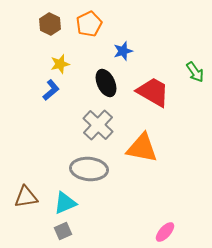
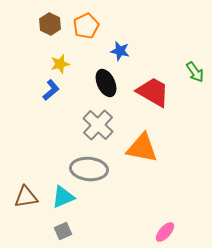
orange pentagon: moved 3 px left, 2 px down
blue star: moved 3 px left; rotated 30 degrees clockwise
cyan triangle: moved 2 px left, 6 px up
